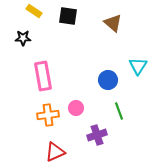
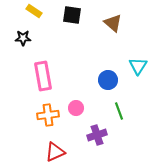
black square: moved 4 px right, 1 px up
